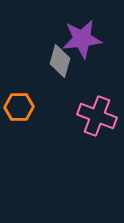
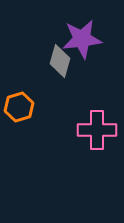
orange hexagon: rotated 16 degrees counterclockwise
pink cross: moved 14 px down; rotated 21 degrees counterclockwise
